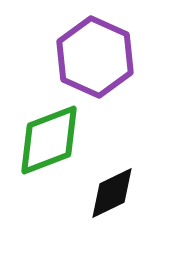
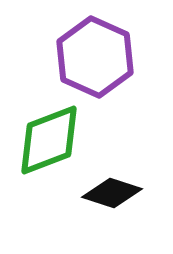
black diamond: rotated 44 degrees clockwise
